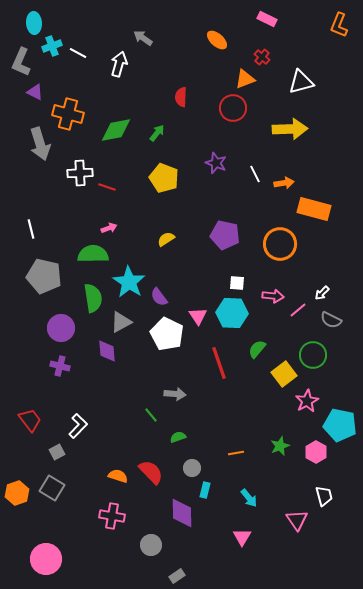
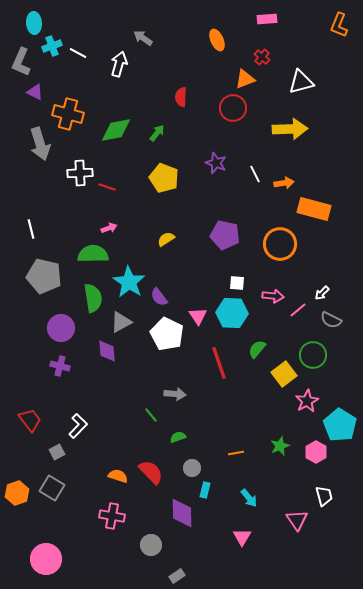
pink rectangle at (267, 19): rotated 30 degrees counterclockwise
orange ellipse at (217, 40): rotated 25 degrees clockwise
cyan pentagon at (340, 425): rotated 20 degrees clockwise
